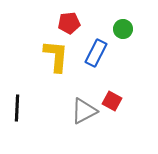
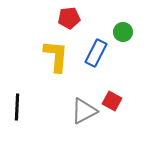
red pentagon: moved 5 px up
green circle: moved 3 px down
black line: moved 1 px up
